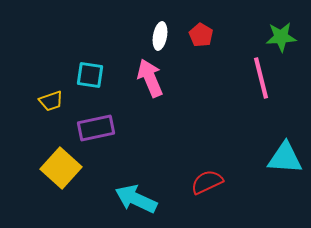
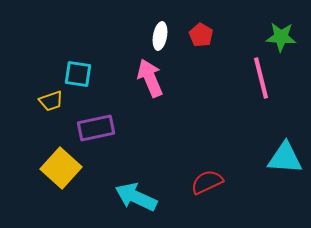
green star: rotated 8 degrees clockwise
cyan square: moved 12 px left, 1 px up
cyan arrow: moved 2 px up
